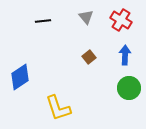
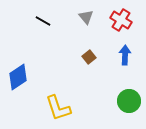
black line: rotated 35 degrees clockwise
blue diamond: moved 2 px left
green circle: moved 13 px down
